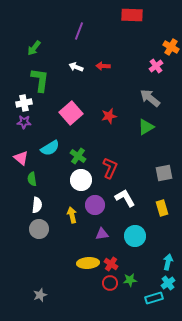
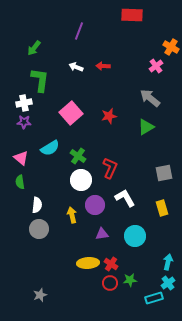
green semicircle: moved 12 px left, 3 px down
